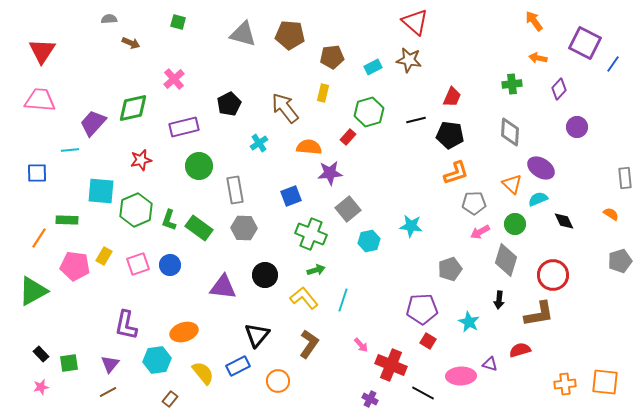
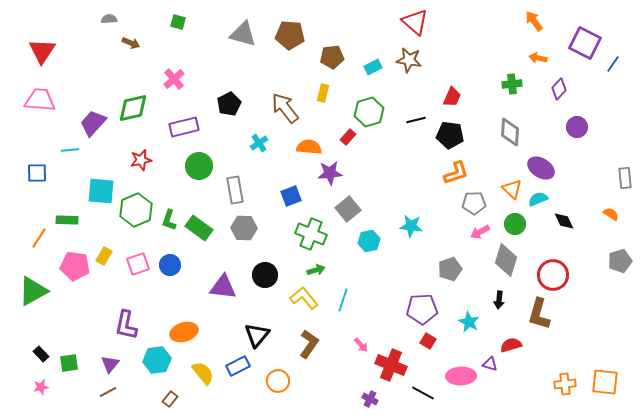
orange triangle at (512, 184): moved 5 px down
brown L-shape at (539, 314): rotated 116 degrees clockwise
red semicircle at (520, 350): moved 9 px left, 5 px up
